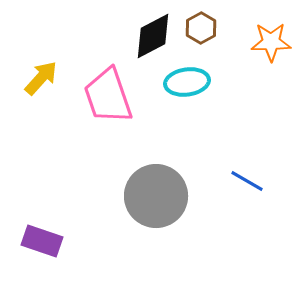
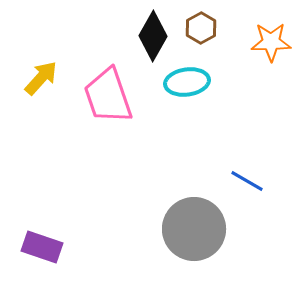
black diamond: rotated 33 degrees counterclockwise
gray circle: moved 38 px right, 33 px down
purple rectangle: moved 6 px down
